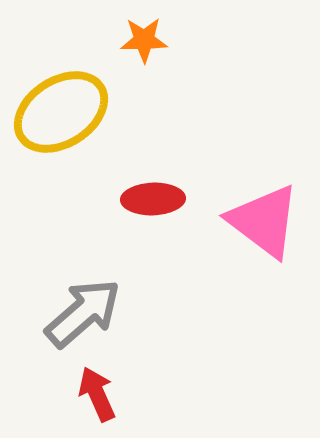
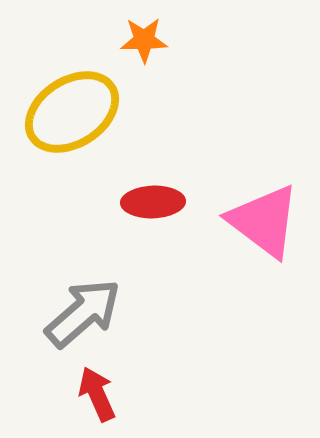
yellow ellipse: moved 11 px right
red ellipse: moved 3 px down
